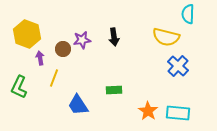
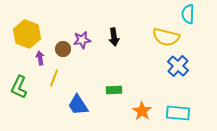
orange star: moved 6 px left
